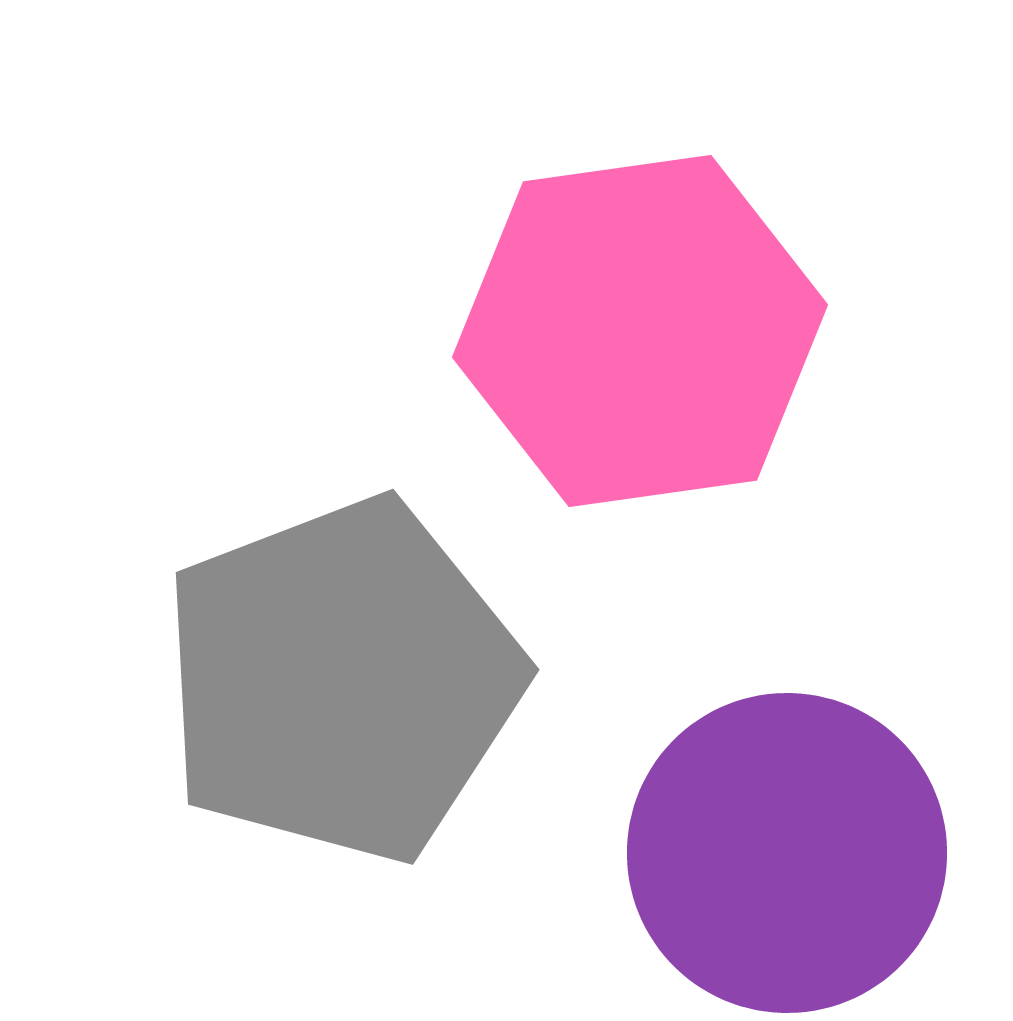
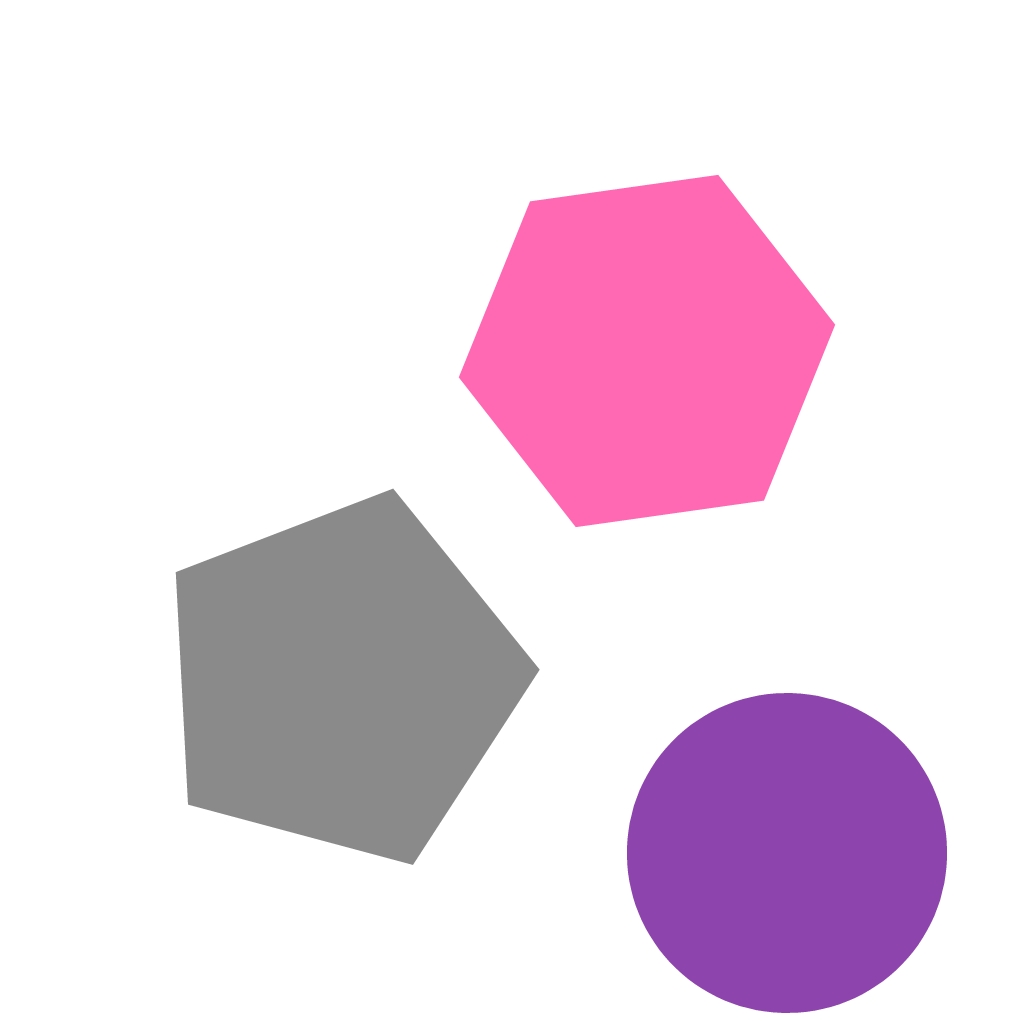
pink hexagon: moved 7 px right, 20 px down
